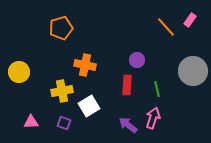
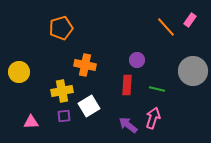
green line: rotated 63 degrees counterclockwise
purple square: moved 7 px up; rotated 24 degrees counterclockwise
